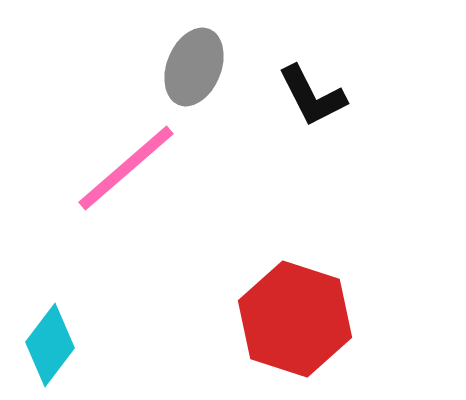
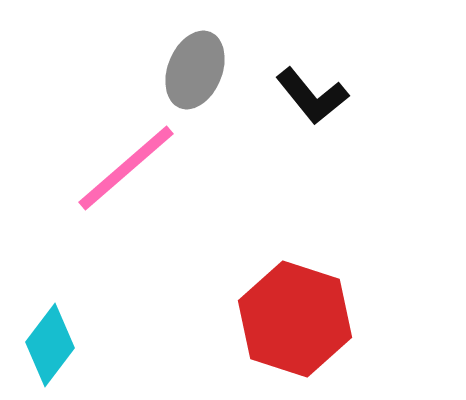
gray ellipse: moved 1 px right, 3 px down
black L-shape: rotated 12 degrees counterclockwise
